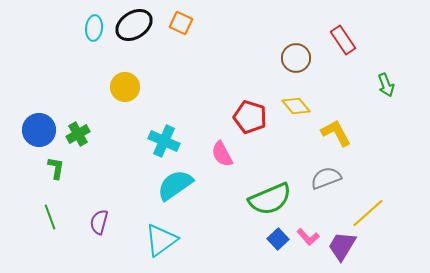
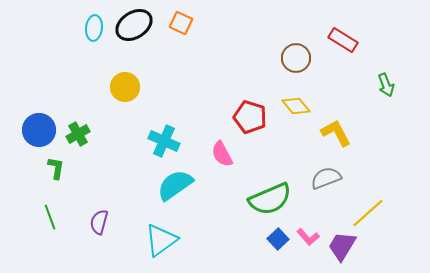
red rectangle: rotated 24 degrees counterclockwise
